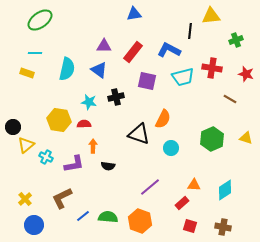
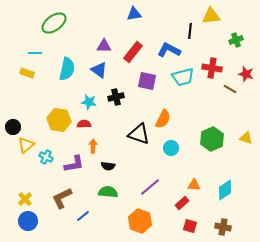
green ellipse at (40, 20): moved 14 px right, 3 px down
brown line at (230, 99): moved 10 px up
green semicircle at (108, 217): moved 25 px up
blue circle at (34, 225): moved 6 px left, 4 px up
